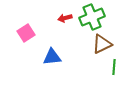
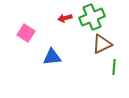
pink square: rotated 24 degrees counterclockwise
